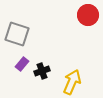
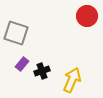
red circle: moved 1 px left, 1 px down
gray square: moved 1 px left, 1 px up
yellow arrow: moved 2 px up
